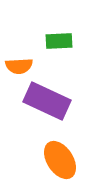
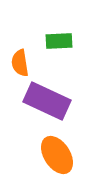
orange semicircle: moved 1 px right, 3 px up; rotated 84 degrees clockwise
orange ellipse: moved 3 px left, 5 px up
